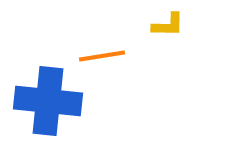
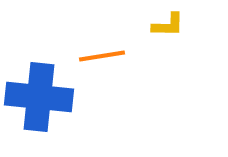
blue cross: moved 9 px left, 4 px up
